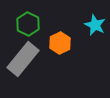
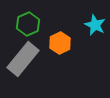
green hexagon: rotated 10 degrees clockwise
